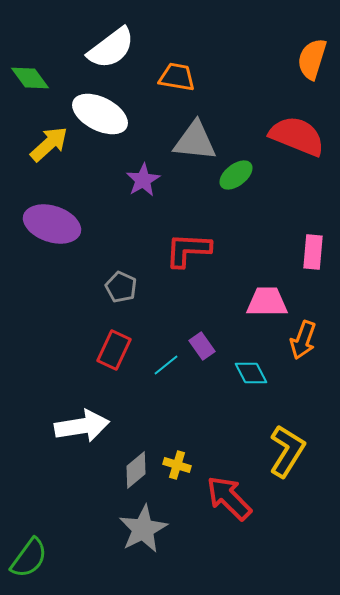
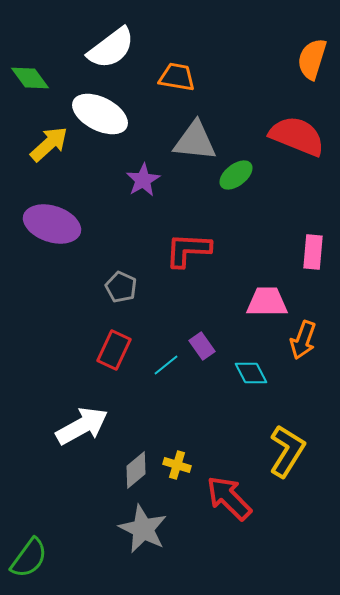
white arrow: rotated 20 degrees counterclockwise
gray star: rotated 18 degrees counterclockwise
